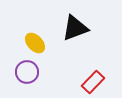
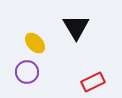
black triangle: moved 1 px right, 1 px up; rotated 40 degrees counterclockwise
red rectangle: rotated 20 degrees clockwise
